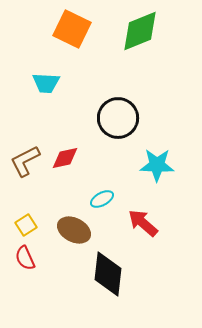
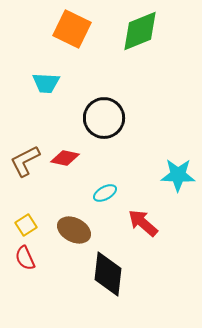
black circle: moved 14 px left
red diamond: rotated 24 degrees clockwise
cyan star: moved 21 px right, 10 px down
cyan ellipse: moved 3 px right, 6 px up
